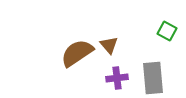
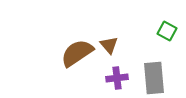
gray rectangle: moved 1 px right
